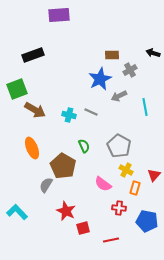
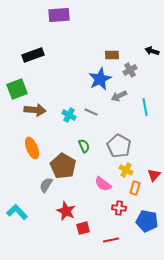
black arrow: moved 1 px left, 2 px up
brown arrow: rotated 25 degrees counterclockwise
cyan cross: rotated 16 degrees clockwise
